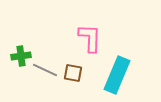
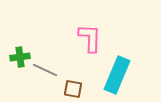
green cross: moved 1 px left, 1 px down
brown square: moved 16 px down
